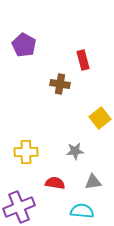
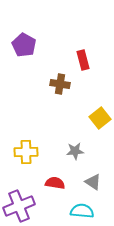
gray triangle: rotated 42 degrees clockwise
purple cross: moved 1 px up
